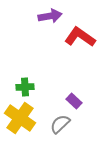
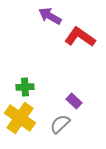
purple arrow: rotated 140 degrees counterclockwise
